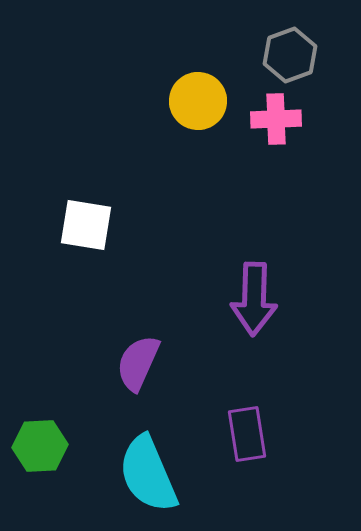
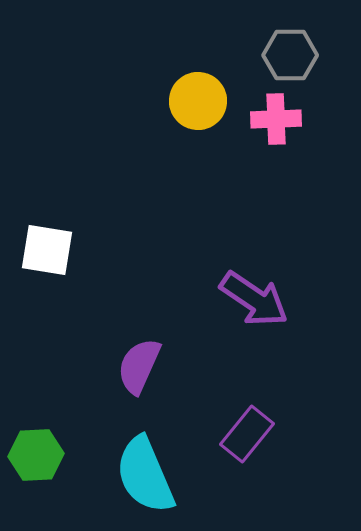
gray hexagon: rotated 20 degrees clockwise
white square: moved 39 px left, 25 px down
purple arrow: rotated 58 degrees counterclockwise
purple semicircle: moved 1 px right, 3 px down
purple rectangle: rotated 48 degrees clockwise
green hexagon: moved 4 px left, 9 px down
cyan semicircle: moved 3 px left, 1 px down
